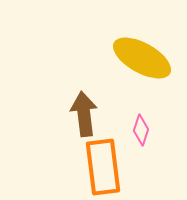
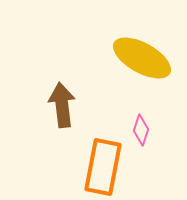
brown arrow: moved 22 px left, 9 px up
orange rectangle: rotated 18 degrees clockwise
